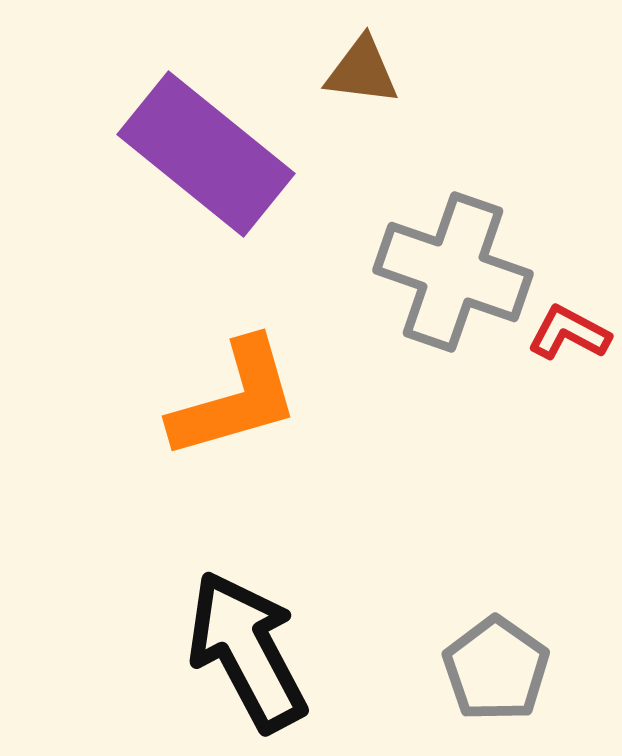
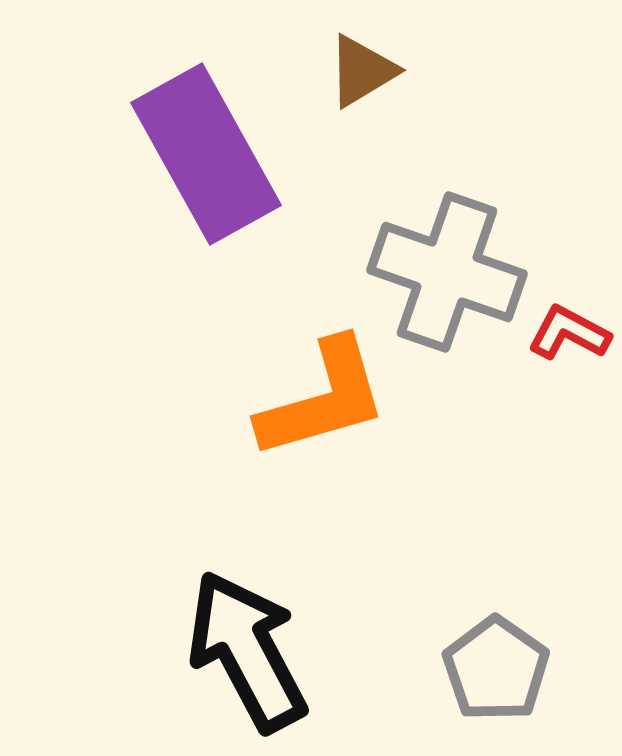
brown triangle: rotated 38 degrees counterclockwise
purple rectangle: rotated 22 degrees clockwise
gray cross: moved 6 px left
orange L-shape: moved 88 px right
